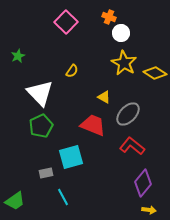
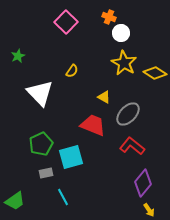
green pentagon: moved 18 px down
yellow arrow: rotated 48 degrees clockwise
